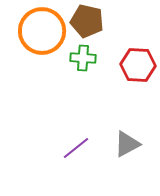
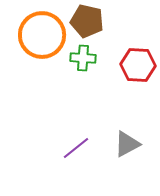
orange circle: moved 4 px down
